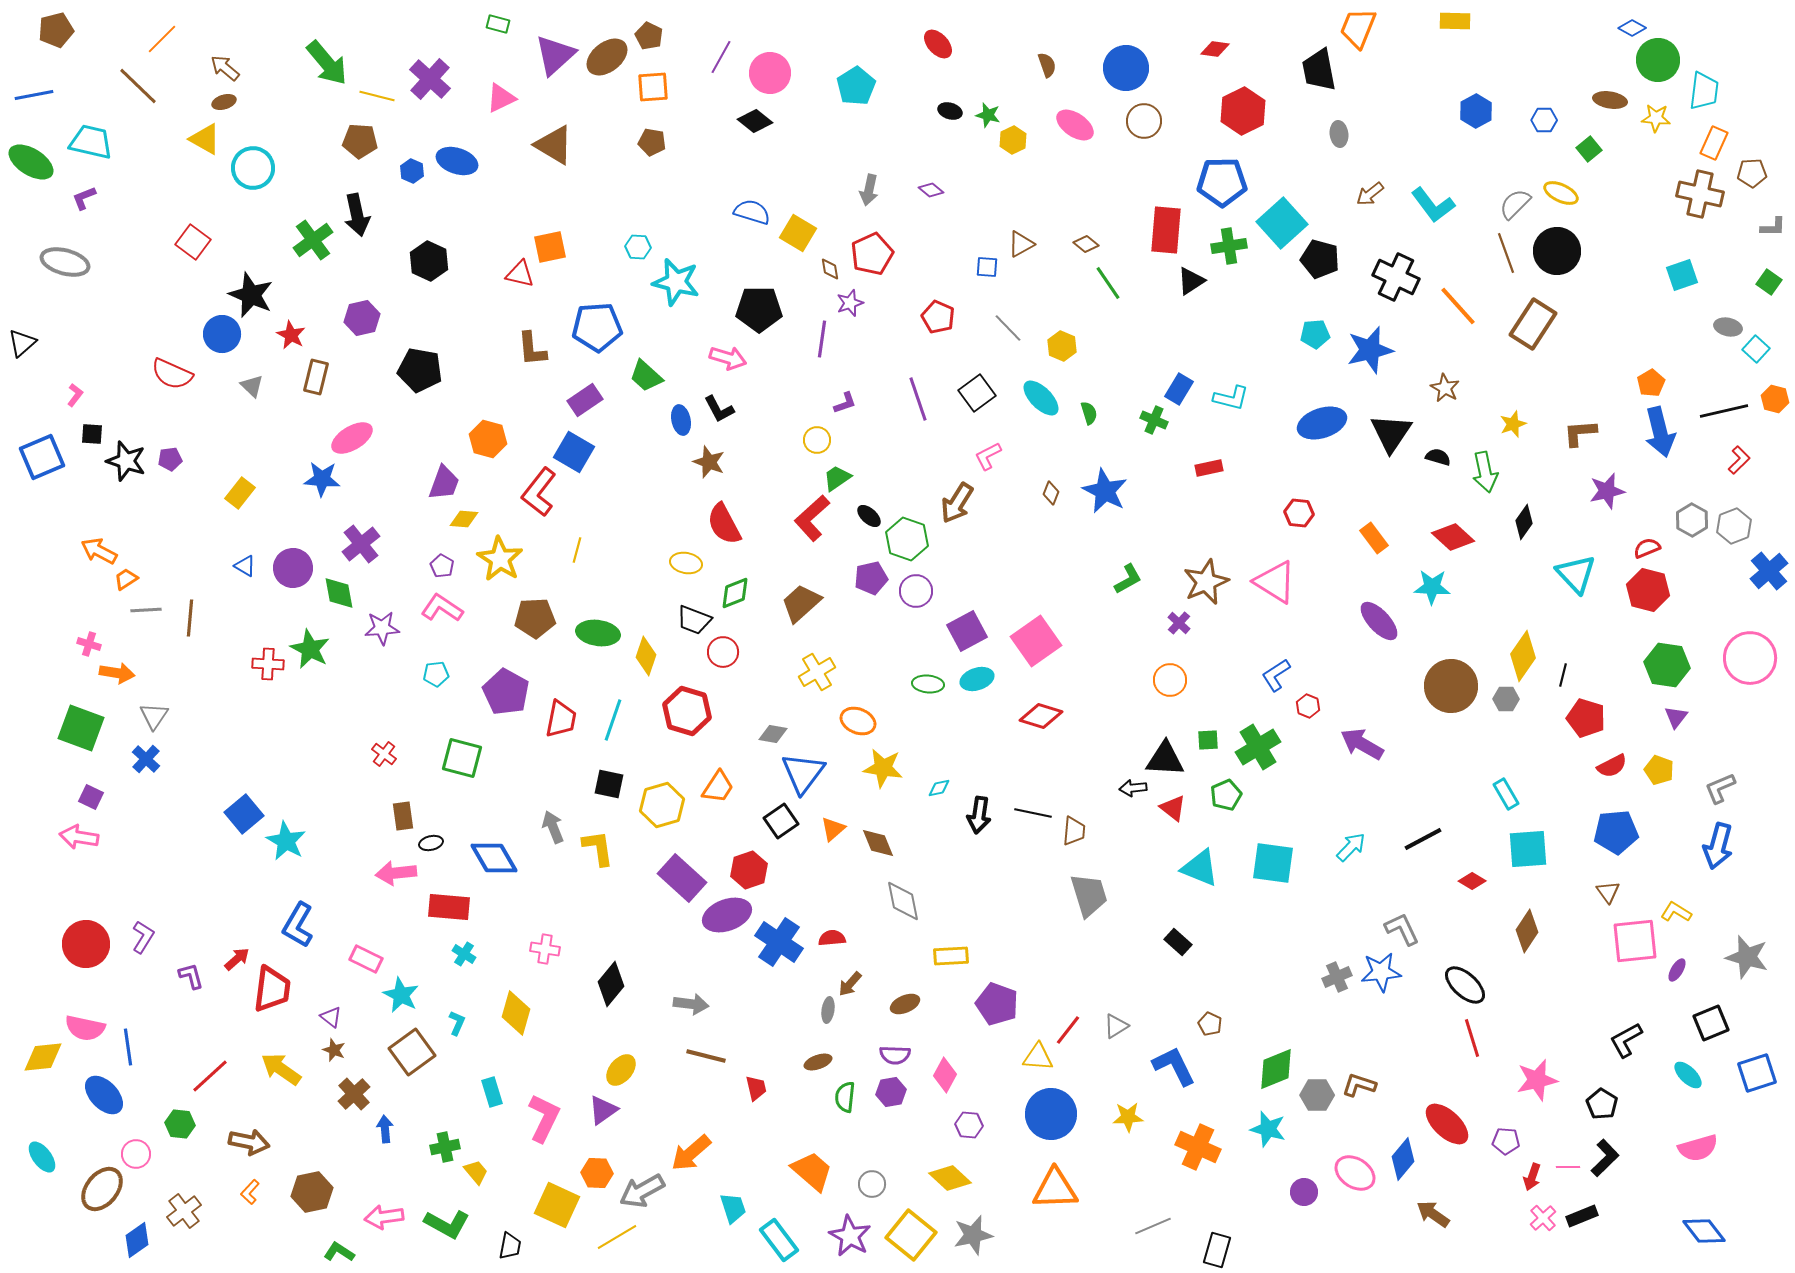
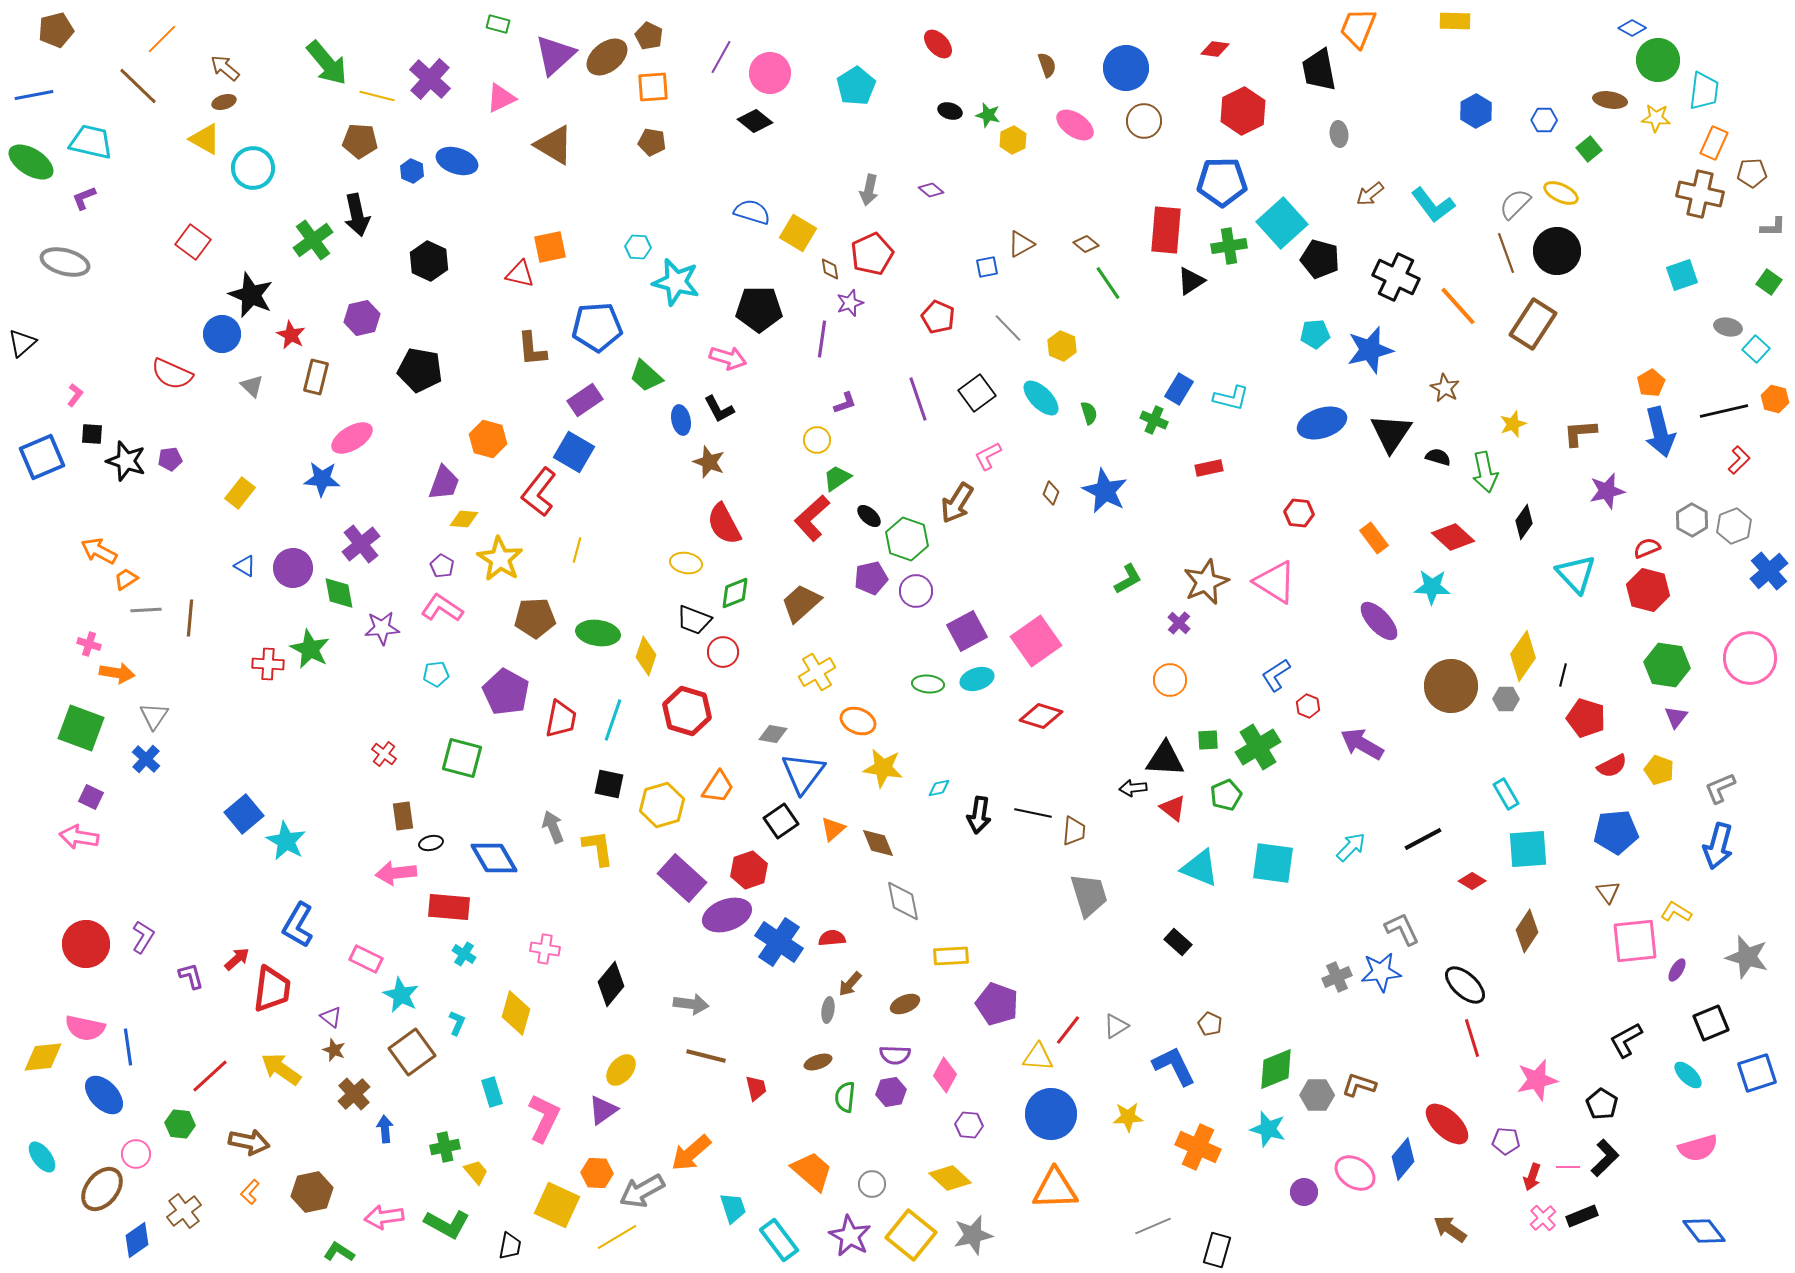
blue square at (987, 267): rotated 15 degrees counterclockwise
brown arrow at (1433, 1214): moved 17 px right, 15 px down
